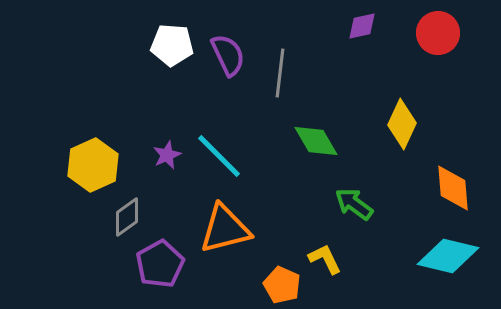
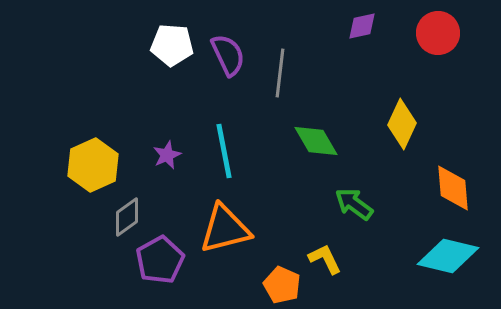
cyan line: moved 5 px right, 5 px up; rotated 34 degrees clockwise
purple pentagon: moved 4 px up
